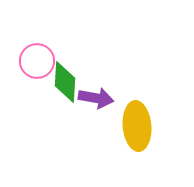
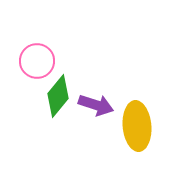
green diamond: moved 7 px left, 14 px down; rotated 36 degrees clockwise
purple arrow: moved 7 px down; rotated 8 degrees clockwise
